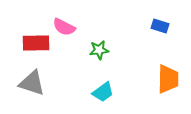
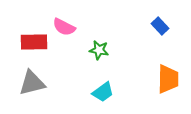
blue rectangle: rotated 30 degrees clockwise
red rectangle: moved 2 px left, 1 px up
green star: rotated 18 degrees clockwise
gray triangle: rotated 32 degrees counterclockwise
